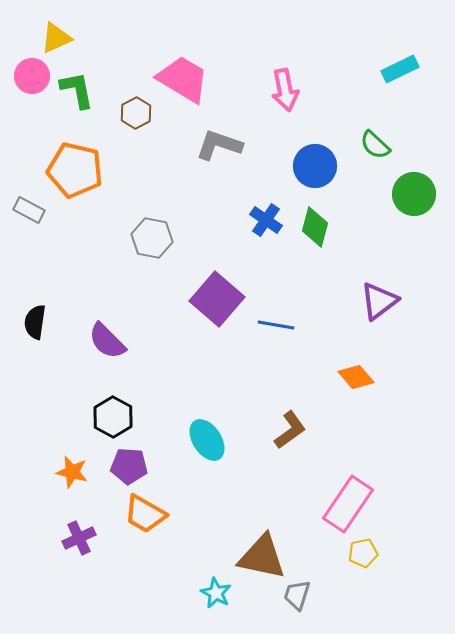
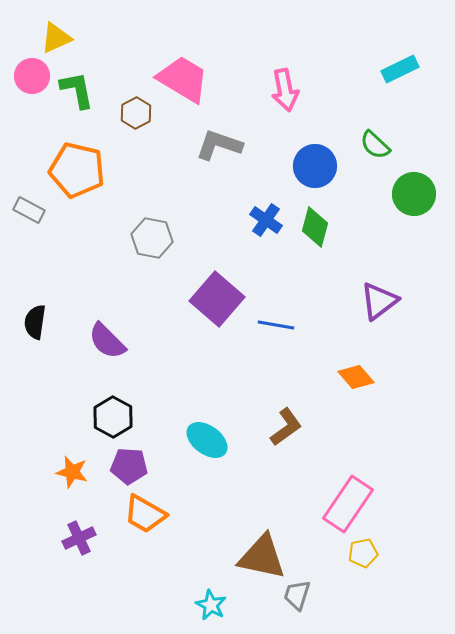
orange pentagon: moved 2 px right
brown L-shape: moved 4 px left, 3 px up
cyan ellipse: rotated 21 degrees counterclockwise
cyan star: moved 5 px left, 12 px down
